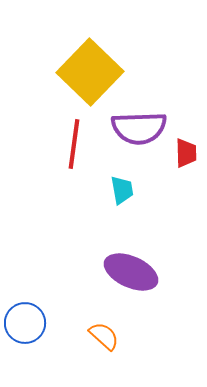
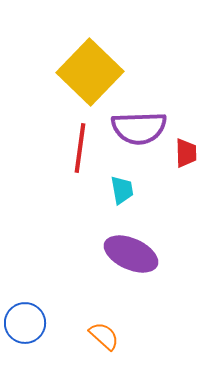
red line: moved 6 px right, 4 px down
purple ellipse: moved 18 px up
